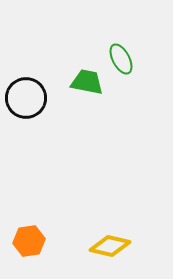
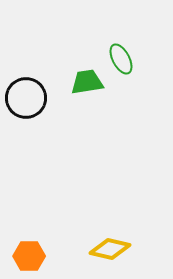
green trapezoid: rotated 20 degrees counterclockwise
orange hexagon: moved 15 px down; rotated 8 degrees clockwise
yellow diamond: moved 3 px down
